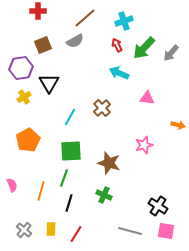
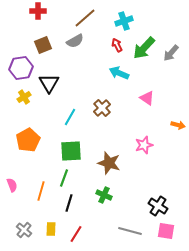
pink triangle: rotated 28 degrees clockwise
